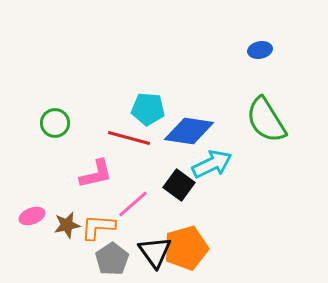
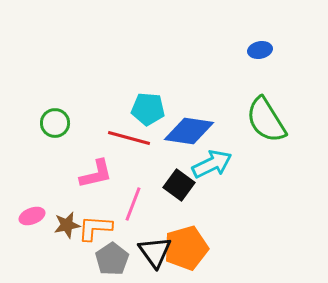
pink line: rotated 28 degrees counterclockwise
orange L-shape: moved 3 px left, 1 px down
